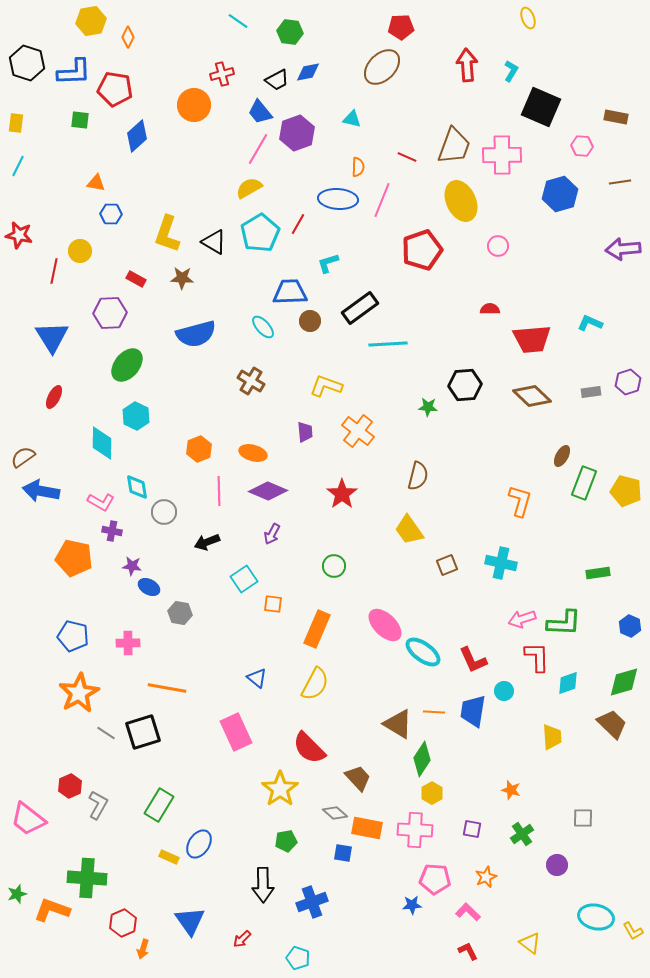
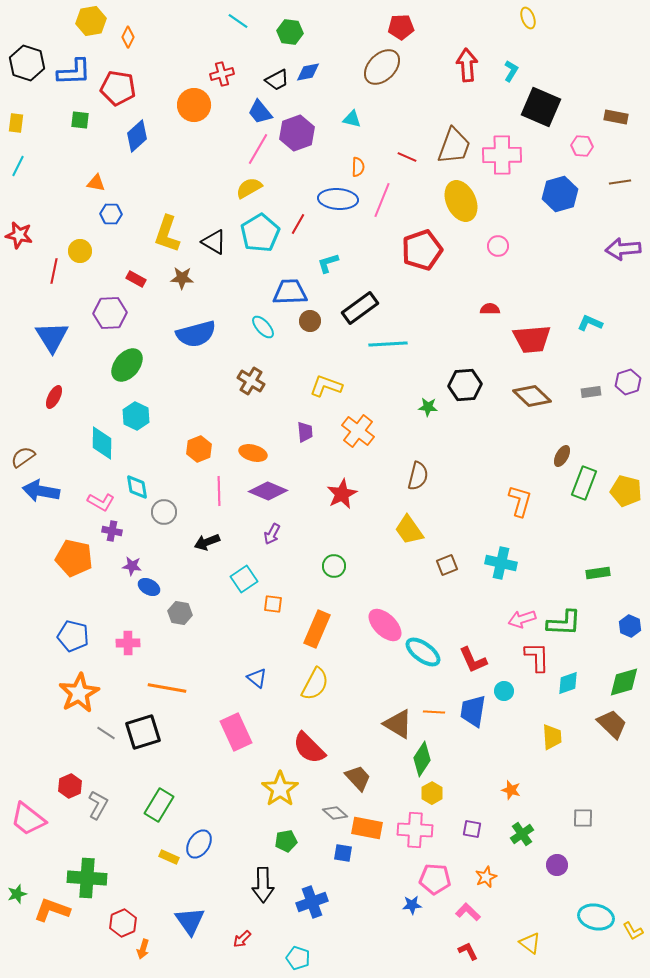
red pentagon at (115, 89): moved 3 px right, 1 px up
red star at (342, 494): rotated 8 degrees clockwise
